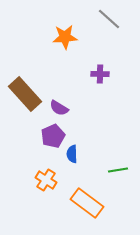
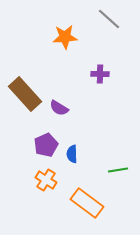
purple pentagon: moved 7 px left, 9 px down
